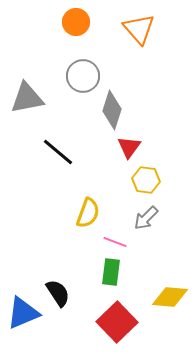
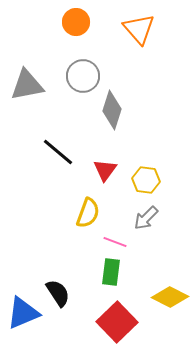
gray triangle: moved 13 px up
red triangle: moved 24 px left, 23 px down
yellow diamond: rotated 21 degrees clockwise
